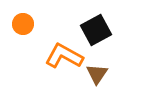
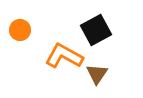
orange circle: moved 3 px left, 6 px down
